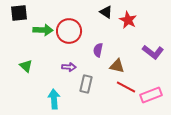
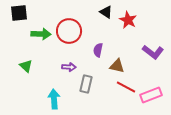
green arrow: moved 2 px left, 4 px down
